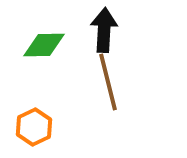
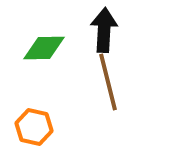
green diamond: moved 3 px down
orange hexagon: rotated 21 degrees counterclockwise
